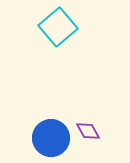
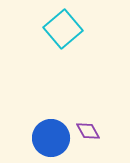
cyan square: moved 5 px right, 2 px down
